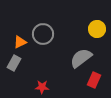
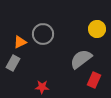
gray semicircle: moved 1 px down
gray rectangle: moved 1 px left
